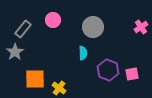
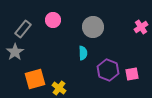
orange square: rotated 15 degrees counterclockwise
